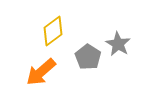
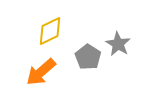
yellow diamond: moved 3 px left; rotated 12 degrees clockwise
